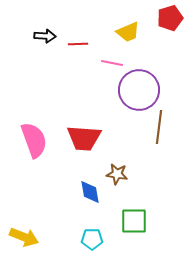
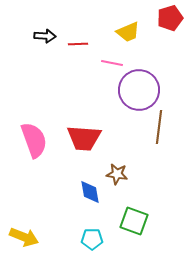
green square: rotated 20 degrees clockwise
